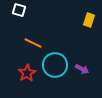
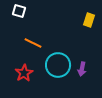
white square: moved 1 px down
cyan circle: moved 3 px right
purple arrow: rotated 72 degrees clockwise
red star: moved 3 px left
